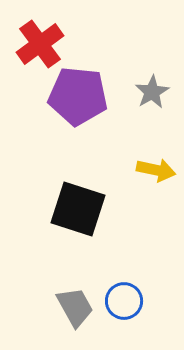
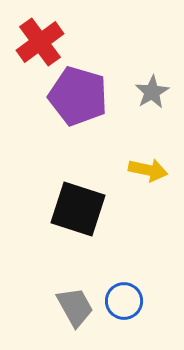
red cross: moved 2 px up
purple pentagon: rotated 10 degrees clockwise
yellow arrow: moved 8 px left
